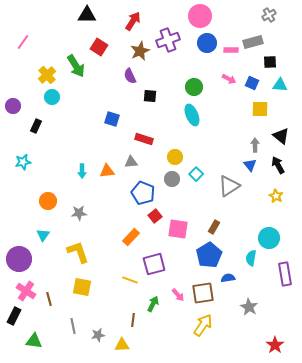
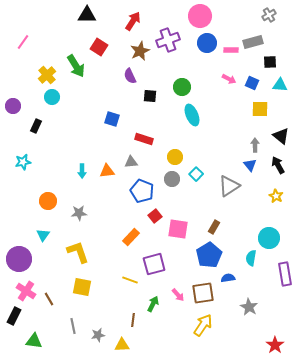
green circle at (194, 87): moved 12 px left
blue pentagon at (143, 193): moved 1 px left, 2 px up
brown line at (49, 299): rotated 16 degrees counterclockwise
